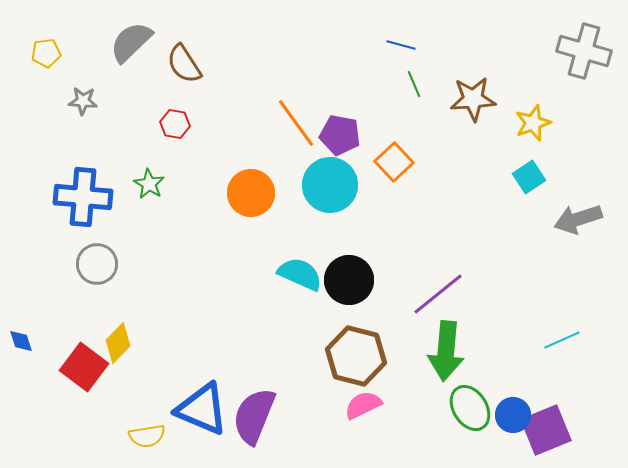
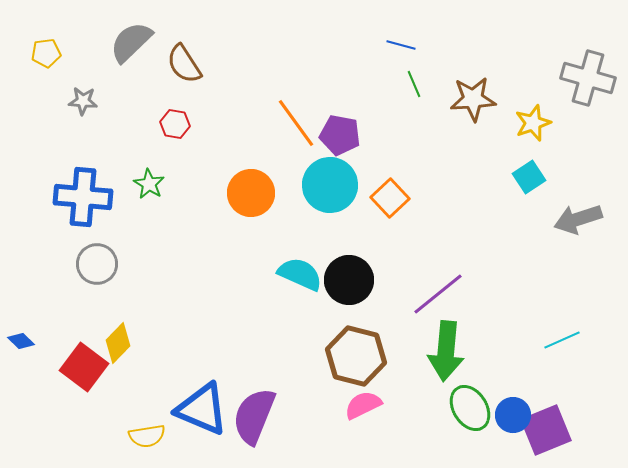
gray cross: moved 4 px right, 27 px down
orange square: moved 4 px left, 36 px down
blue diamond: rotated 28 degrees counterclockwise
